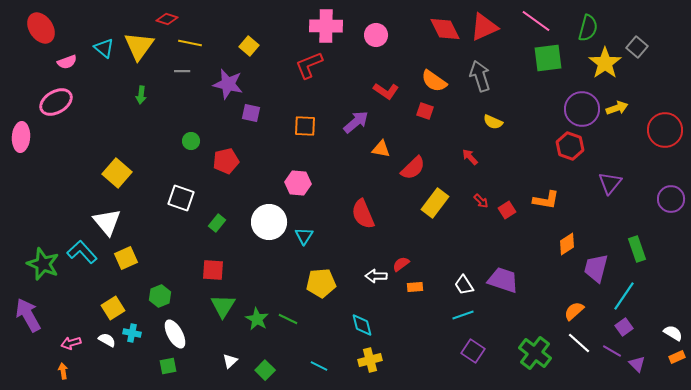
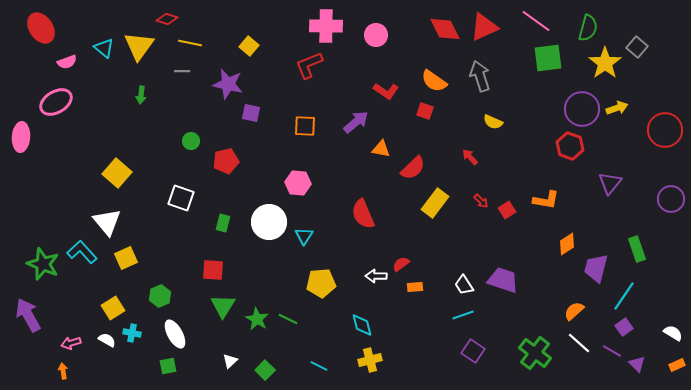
green rectangle at (217, 223): moved 6 px right; rotated 24 degrees counterclockwise
orange rectangle at (677, 357): moved 8 px down
